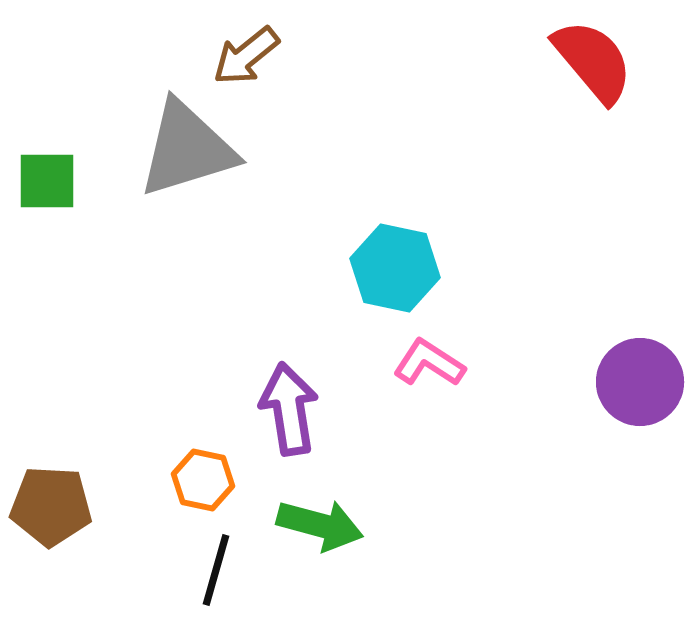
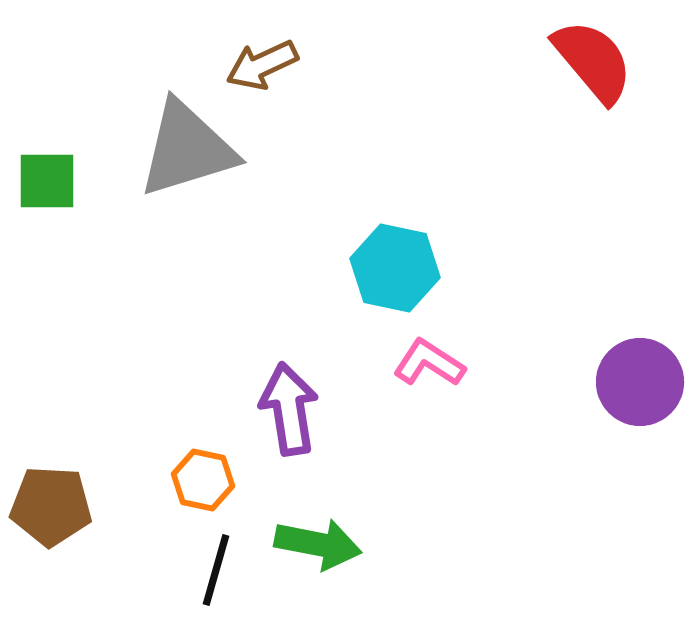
brown arrow: moved 16 px right, 9 px down; rotated 14 degrees clockwise
green arrow: moved 2 px left, 19 px down; rotated 4 degrees counterclockwise
